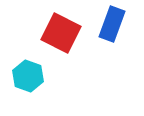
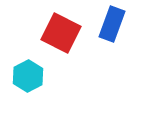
cyan hexagon: rotated 12 degrees clockwise
